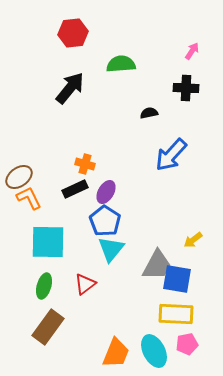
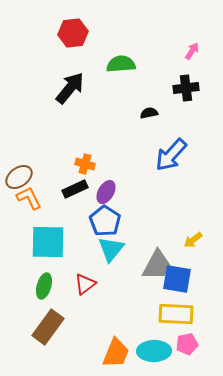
black cross: rotated 10 degrees counterclockwise
cyan ellipse: rotated 64 degrees counterclockwise
